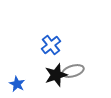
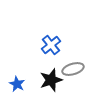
gray ellipse: moved 2 px up
black star: moved 5 px left, 5 px down
